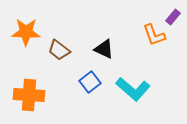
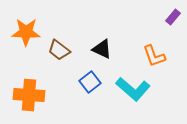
orange L-shape: moved 21 px down
black triangle: moved 2 px left
